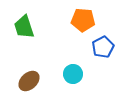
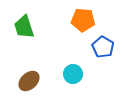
blue pentagon: rotated 15 degrees counterclockwise
